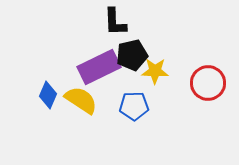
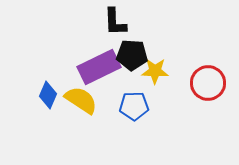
black pentagon: rotated 16 degrees clockwise
